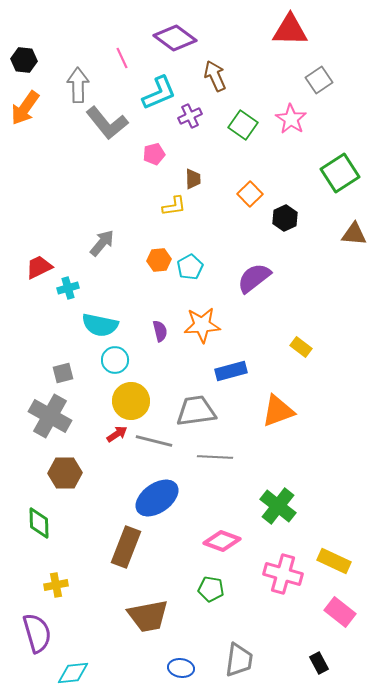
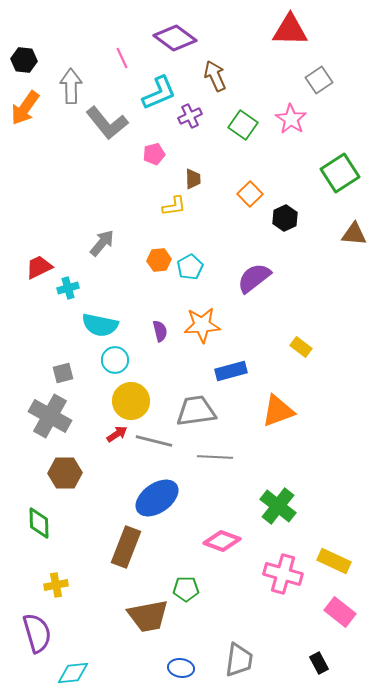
gray arrow at (78, 85): moved 7 px left, 1 px down
green pentagon at (211, 589): moved 25 px left; rotated 10 degrees counterclockwise
